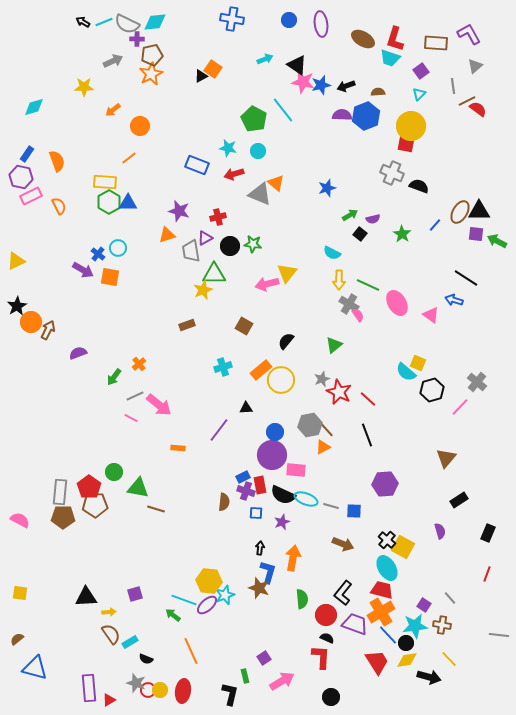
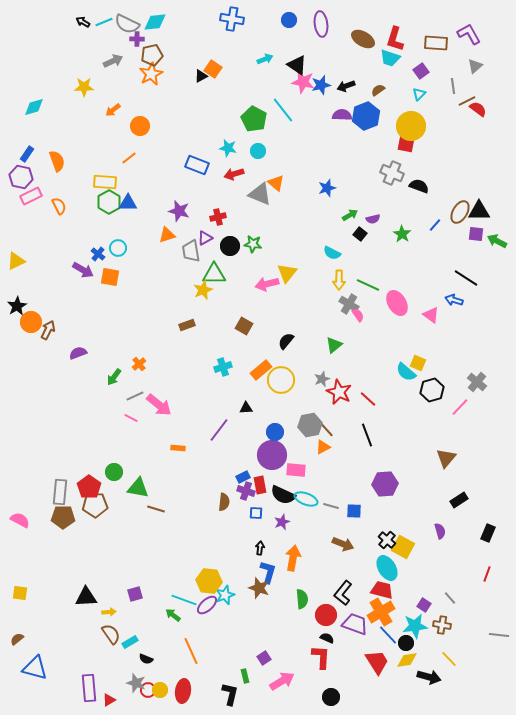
brown semicircle at (378, 92): moved 2 px up; rotated 32 degrees counterclockwise
